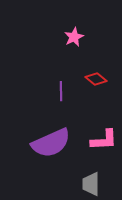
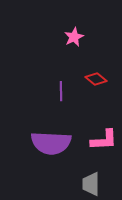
purple semicircle: rotated 27 degrees clockwise
